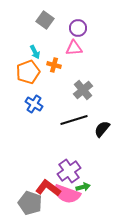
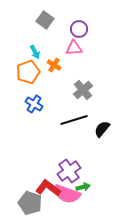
purple circle: moved 1 px right, 1 px down
orange cross: rotated 16 degrees clockwise
